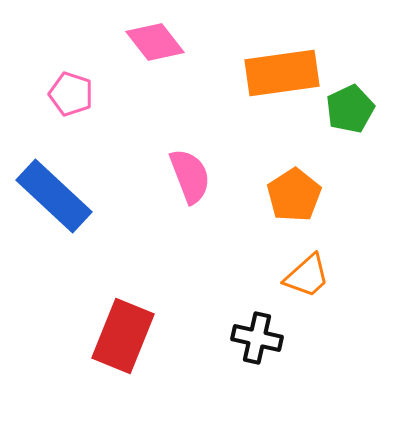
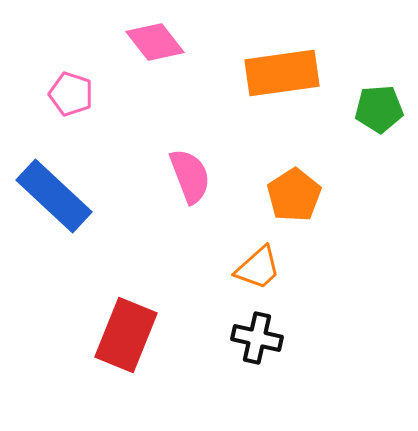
green pentagon: moved 29 px right; rotated 21 degrees clockwise
orange trapezoid: moved 49 px left, 8 px up
red rectangle: moved 3 px right, 1 px up
